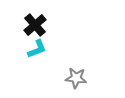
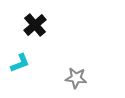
cyan L-shape: moved 17 px left, 14 px down
